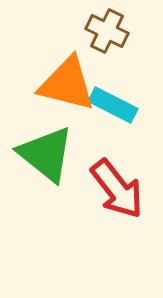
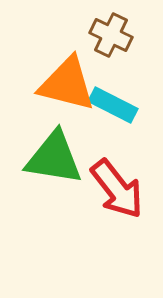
brown cross: moved 4 px right, 4 px down
green triangle: moved 8 px right, 4 px down; rotated 30 degrees counterclockwise
